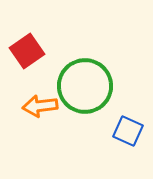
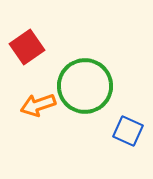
red square: moved 4 px up
orange arrow: moved 2 px left, 1 px up; rotated 12 degrees counterclockwise
